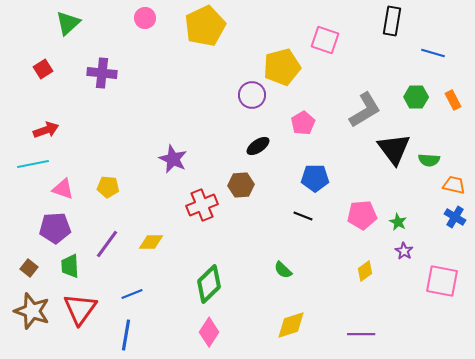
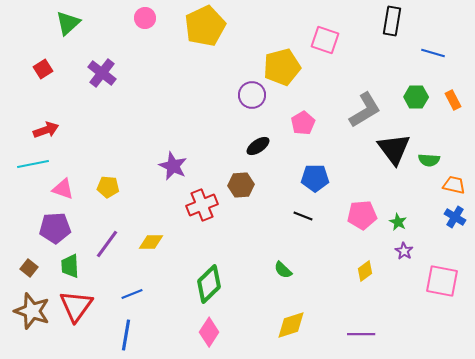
purple cross at (102, 73): rotated 32 degrees clockwise
purple star at (173, 159): moved 7 px down
red triangle at (80, 309): moved 4 px left, 3 px up
